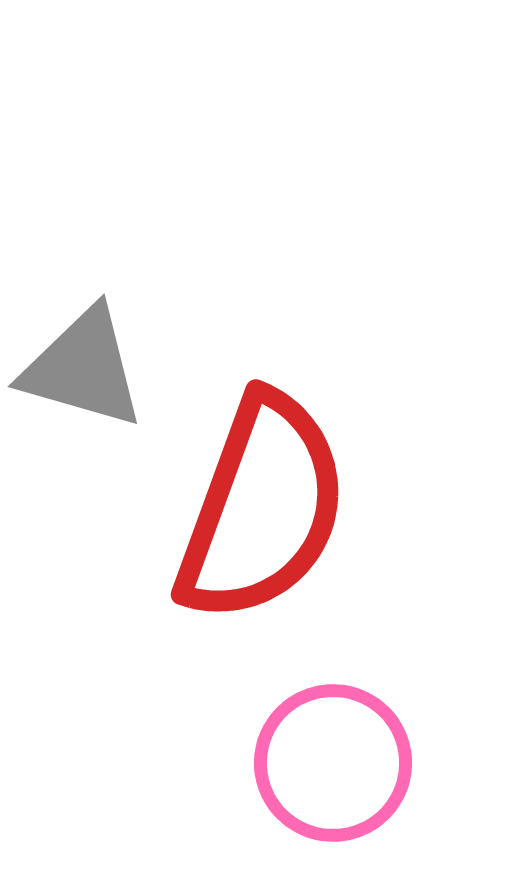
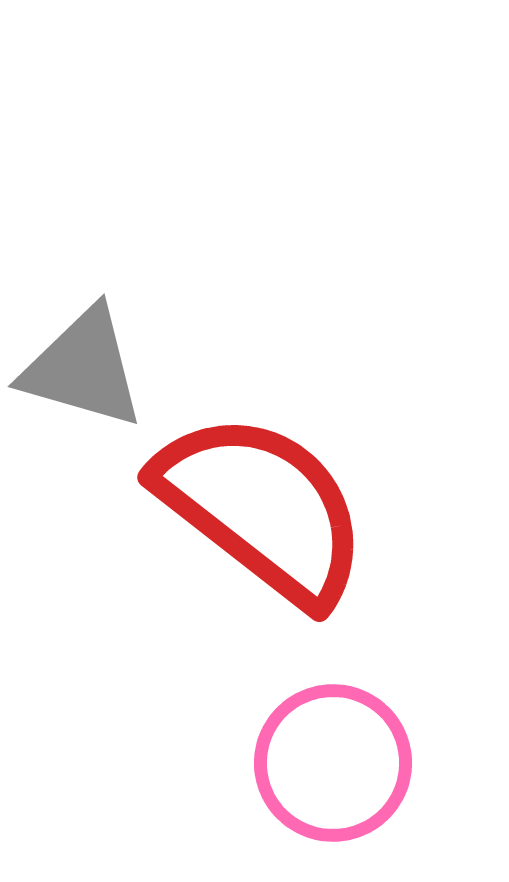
red semicircle: rotated 72 degrees counterclockwise
